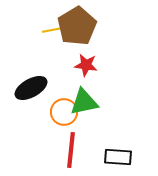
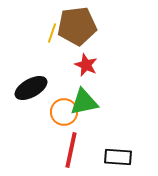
brown pentagon: rotated 24 degrees clockwise
yellow line: moved 3 px down; rotated 60 degrees counterclockwise
red star: rotated 15 degrees clockwise
red line: rotated 6 degrees clockwise
